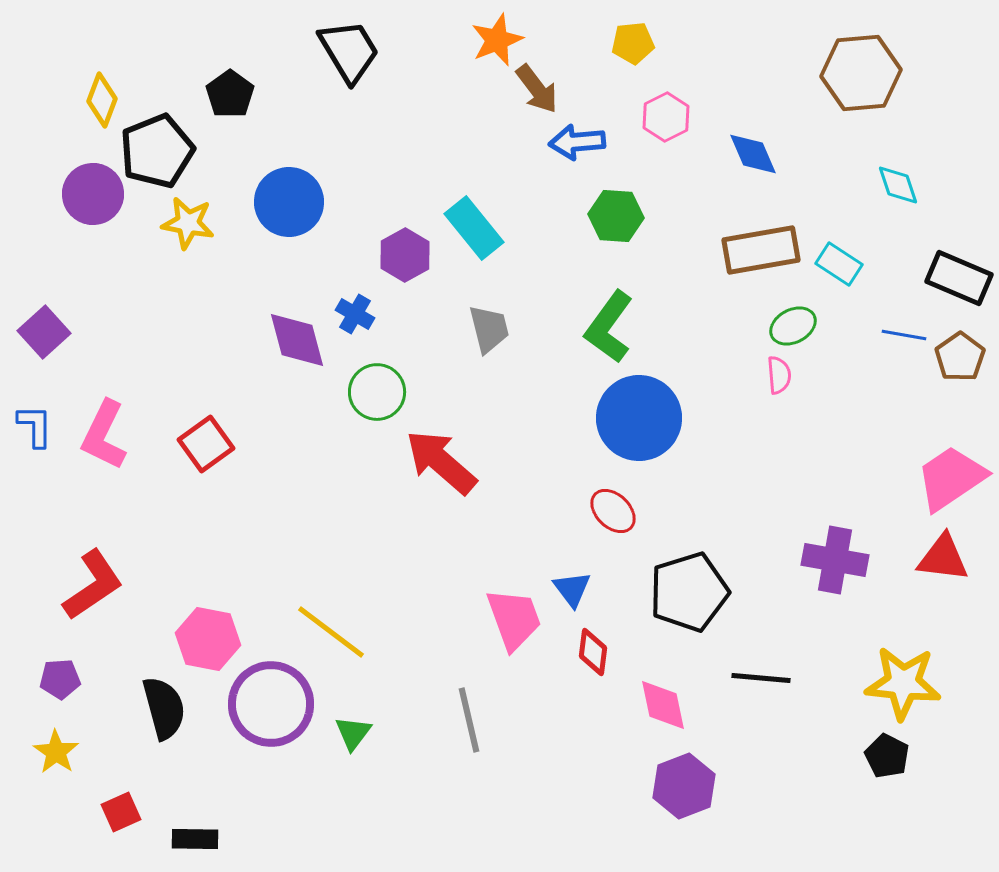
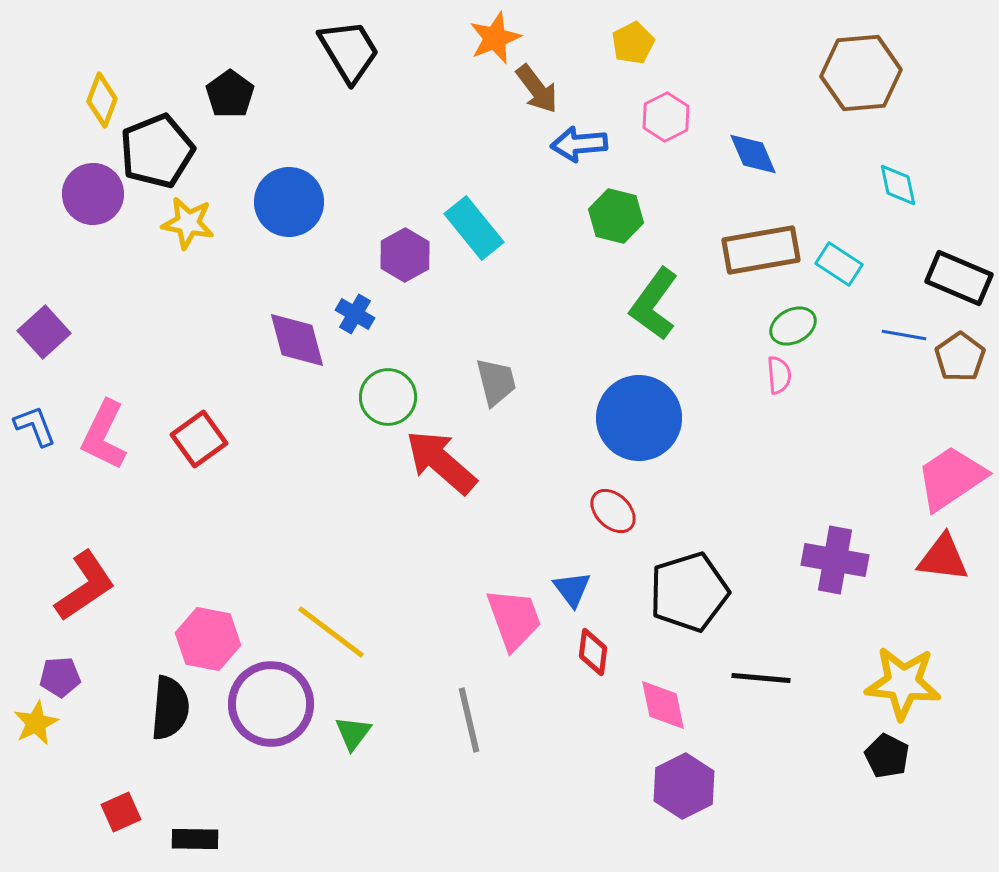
orange star at (497, 40): moved 2 px left, 2 px up
yellow pentagon at (633, 43): rotated 21 degrees counterclockwise
blue arrow at (577, 142): moved 2 px right, 2 px down
cyan diamond at (898, 185): rotated 6 degrees clockwise
green hexagon at (616, 216): rotated 10 degrees clockwise
green L-shape at (609, 327): moved 45 px right, 23 px up
gray trapezoid at (489, 329): moved 7 px right, 53 px down
green circle at (377, 392): moved 11 px right, 5 px down
blue L-shape at (35, 426): rotated 21 degrees counterclockwise
red square at (206, 444): moved 7 px left, 5 px up
red L-shape at (93, 585): moved 8 px left, 1 px down
purple pentagon at (60, 679): moved 2 px up
black semicircle at (164, 708): moved 6 px right; rotated 20 degrees clockwise
yellow star at (56, 752): moved 20 px left, 29 px up; rotated 12 degrees clockwise
purple hexagon at (684, 786): rotated 6 degrees counterclockwise
